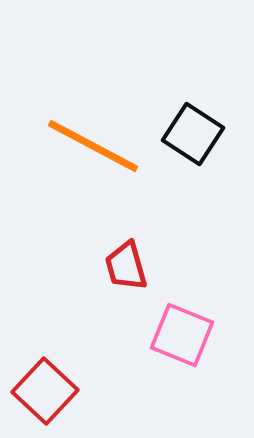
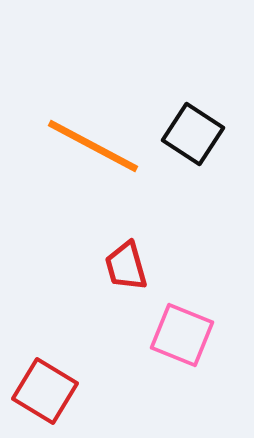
red square: rotated 12 degrees counterclockwise
